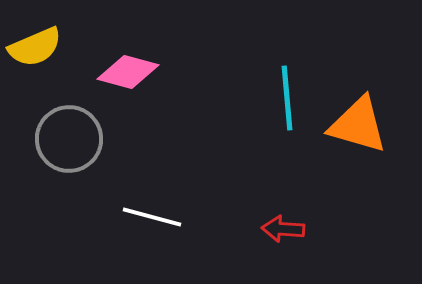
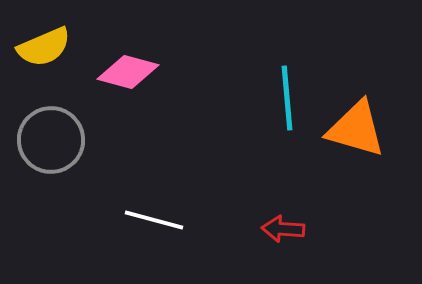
yellow semicircle: moved 9 px right
orange triangle: moved 2 px left, 4 px down
gray circle: moved 18 px left, 1 px down
white line: moved 2 px right, 3 px down
